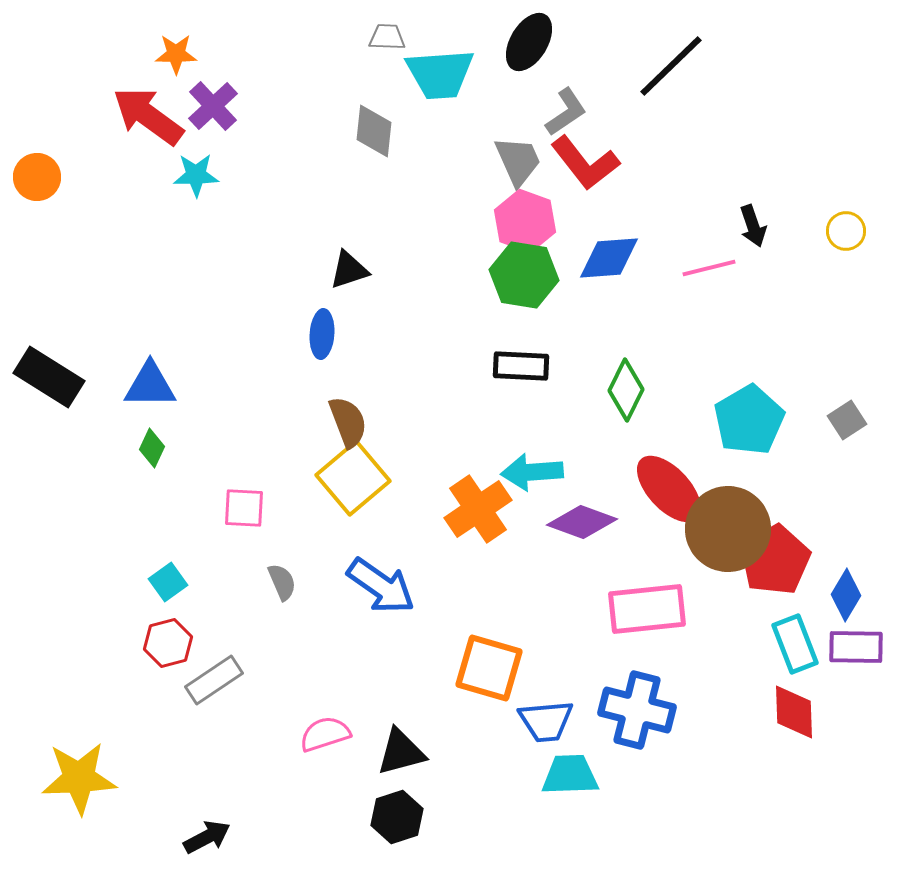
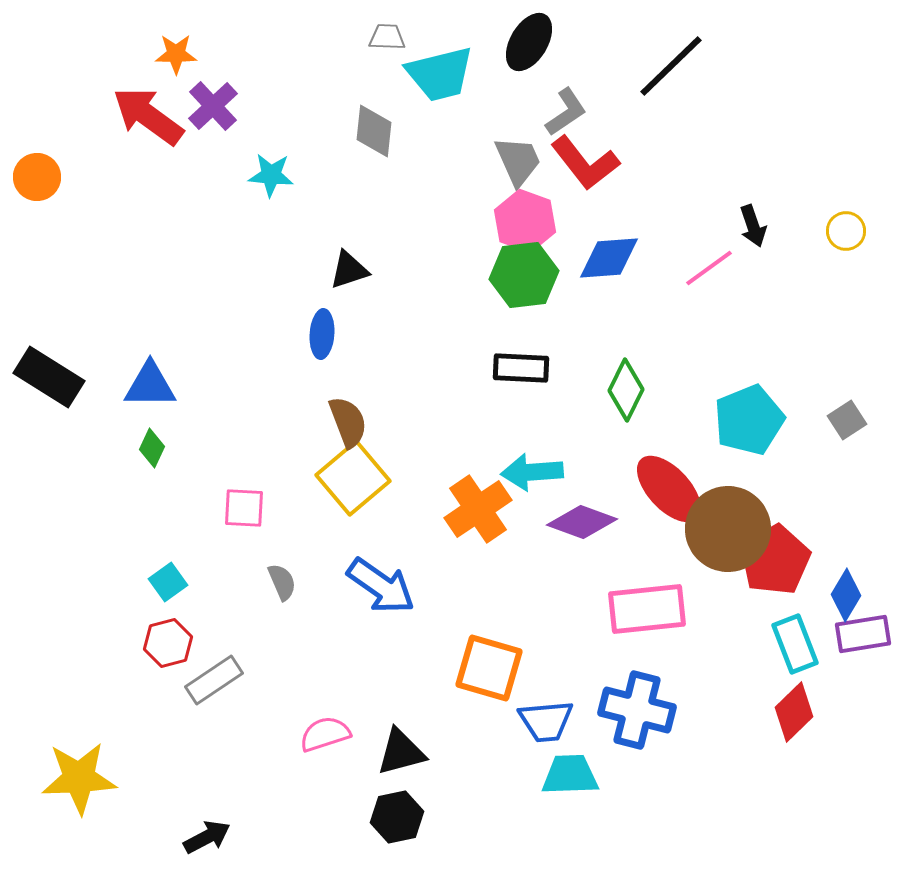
cyan trapezoid at (440, 74): rotated 10 degrees counterclockwise
cyan star at (196, 175): moved 75 px right; rotated 6 degrees clockwise
pink line at (709, 268): rotated 22 degrees counterclockwise
green hexagon at (524, 275): rotated 16 degrees counterclockwise
black rectangle at (521, 366): moved 2 px down
cyan pentagon at (749, 420): rotated 8 degrees clockwise
purple rectangle at (856, 647): moved 7 px right, 13 px up; rotated 10 degrees counterclockwise
red diamond at (794, 712): rotated 48 degrees clockwise
black hexagon at (397, 817): rotated 6 degrees clockwise
